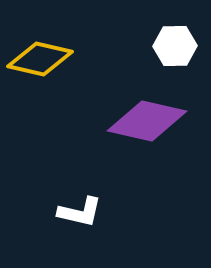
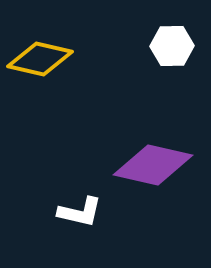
white hexagon: moved 3 px left
purple diamond: moved 6 px right, 44 px down
